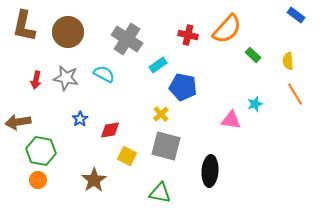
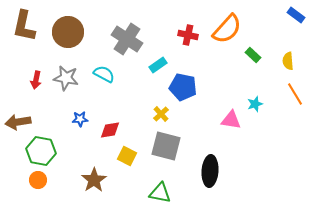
blue star: rotated 28 degrees clockwise
